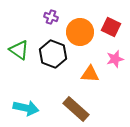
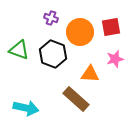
purple cross: moved 1 px down
red square: rotated 36 degrees counterclockwise
green triangle: rotated 15 degrees counterclockwise
brown rectangle: moved 10 px up
